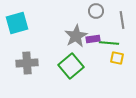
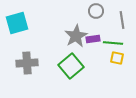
green line: moved 4 px right
